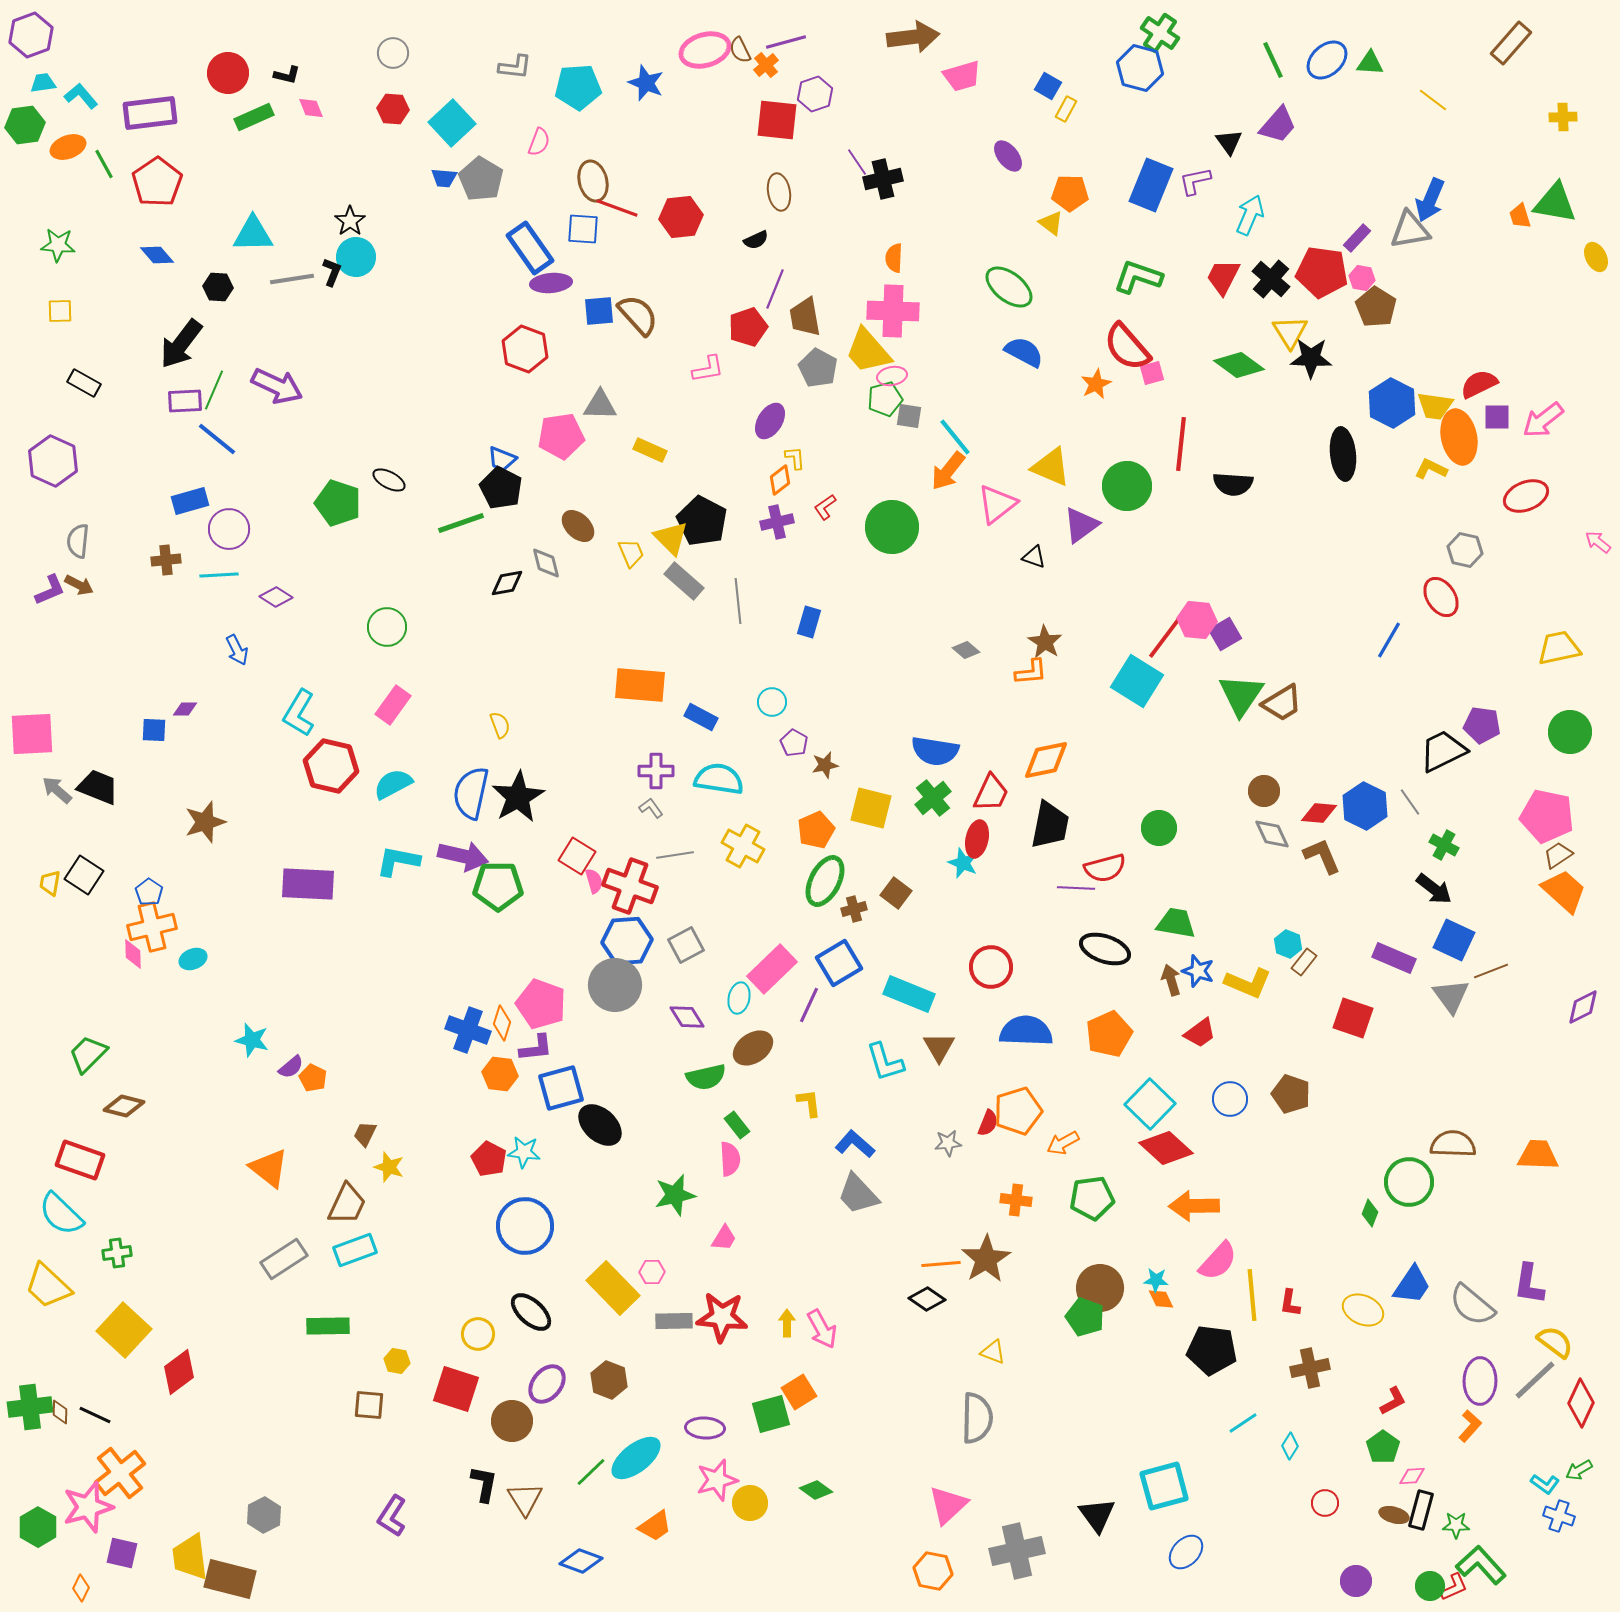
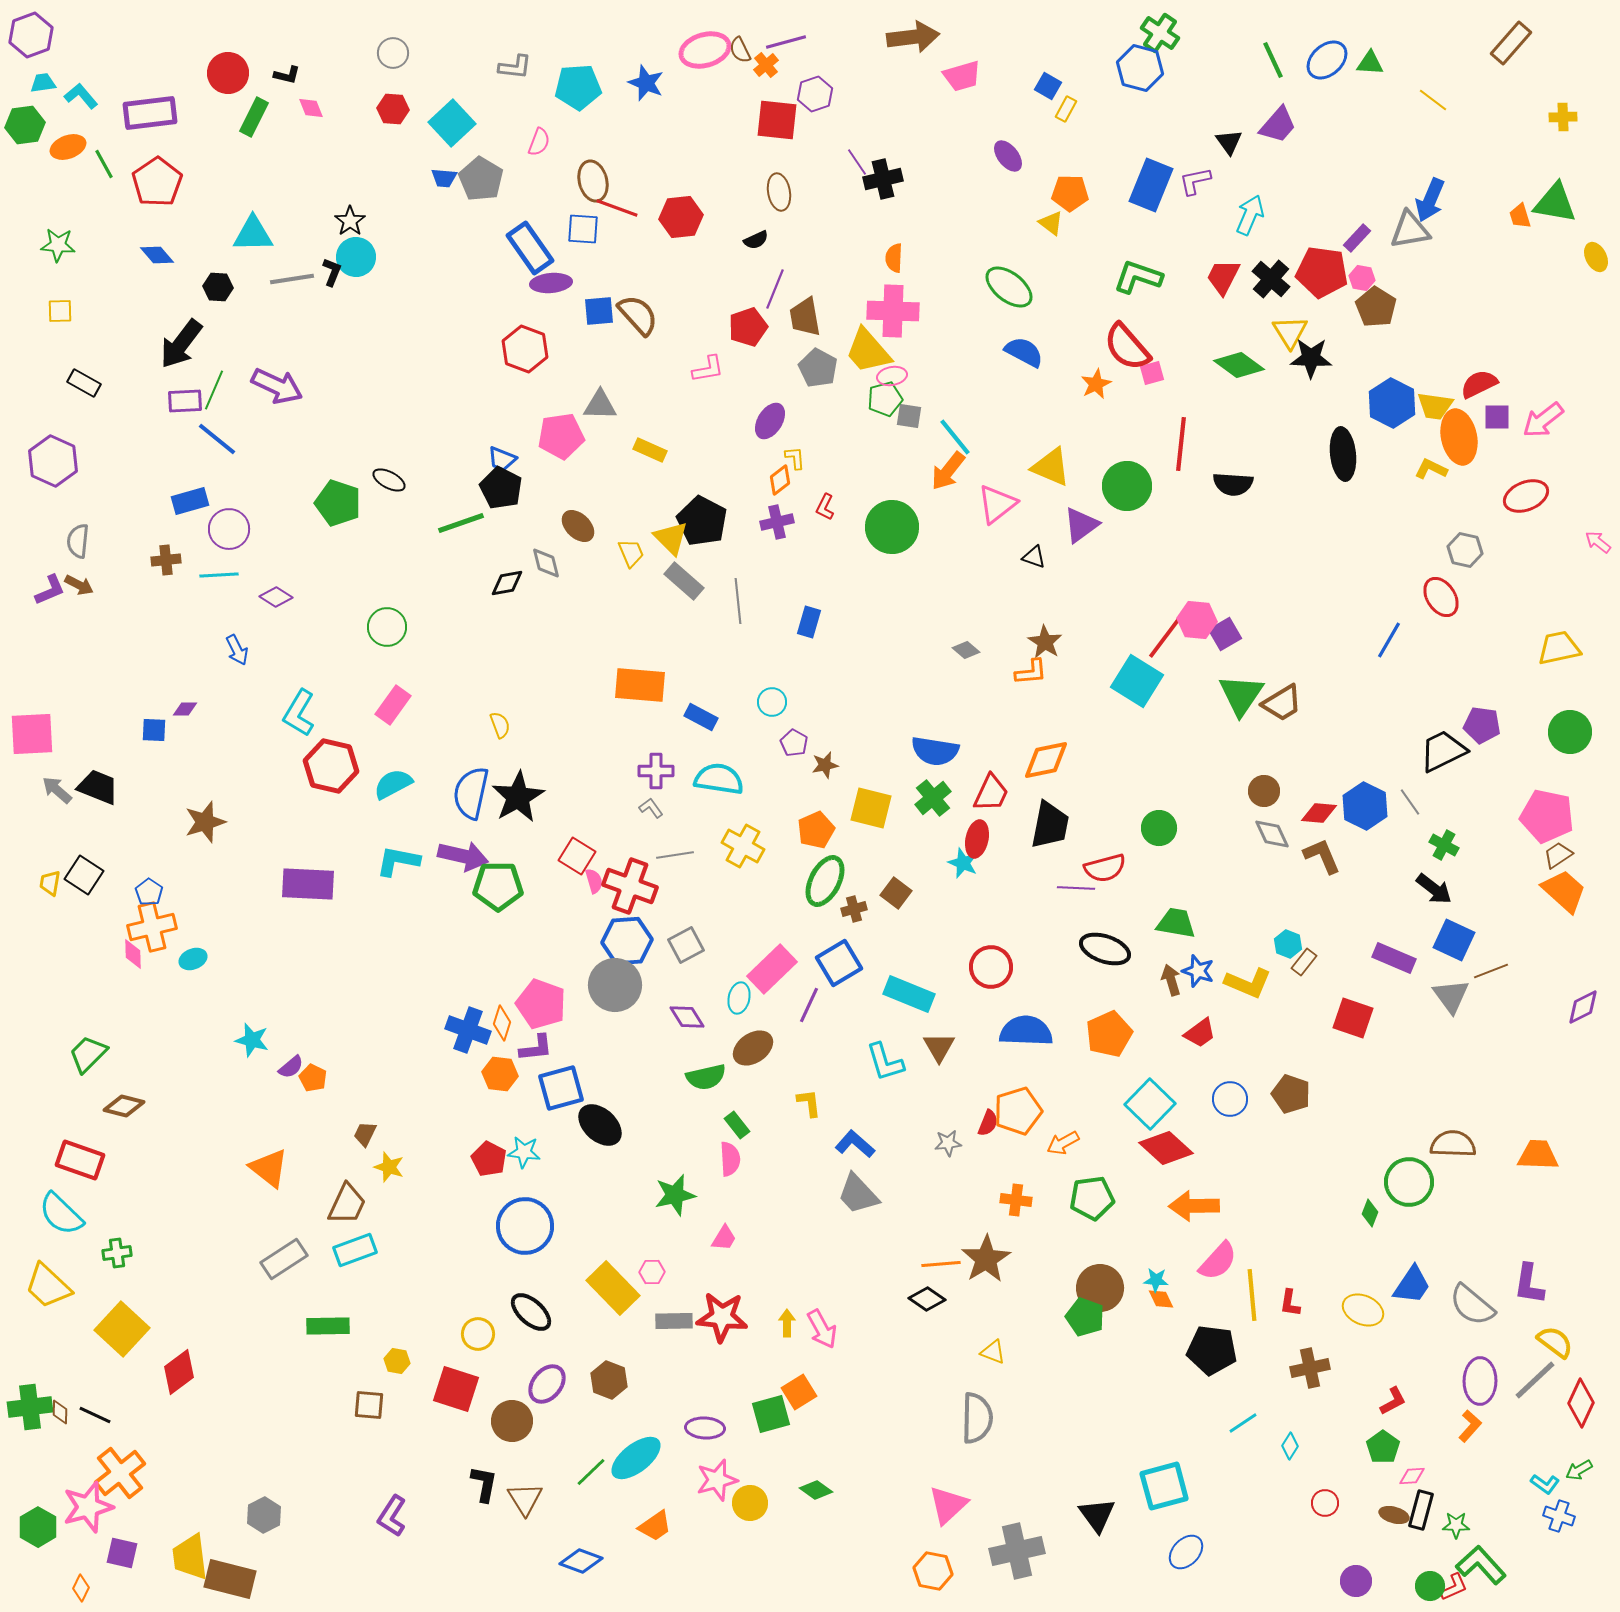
green rectangle at (254, 117): rotated 39 degrees counterclockwise
red L-shape at (825, 507): rotated 28 degrees counterclockwise
yellow square at (124, 1330): moved 2 px left, 1 px up
